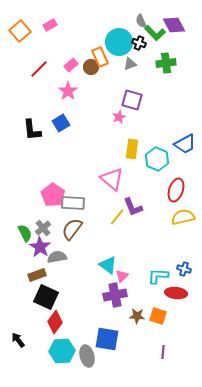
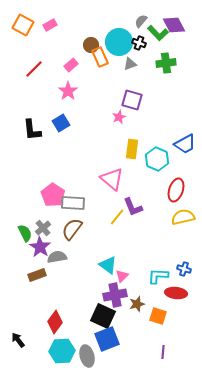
gray semicircle at (141, 21): rotated 64 degrees clockwise
orange square at (20, 31): moved 3 px right, 6 px up; rotated 20 degrees counterclockwise
green L-shape at (155, 33): moved 3 px right
brown circle at (91, 67): moved 22 px up
red line at (39, 69): moved 5 px left
black square at (46, 297): moved 57 px right, 19 px down
brown star at (137, 316): moved 12 px up; rotated 21 degrees counterclockwise
blue square at (107, 339): rotated 30 degrees counterclockwise
